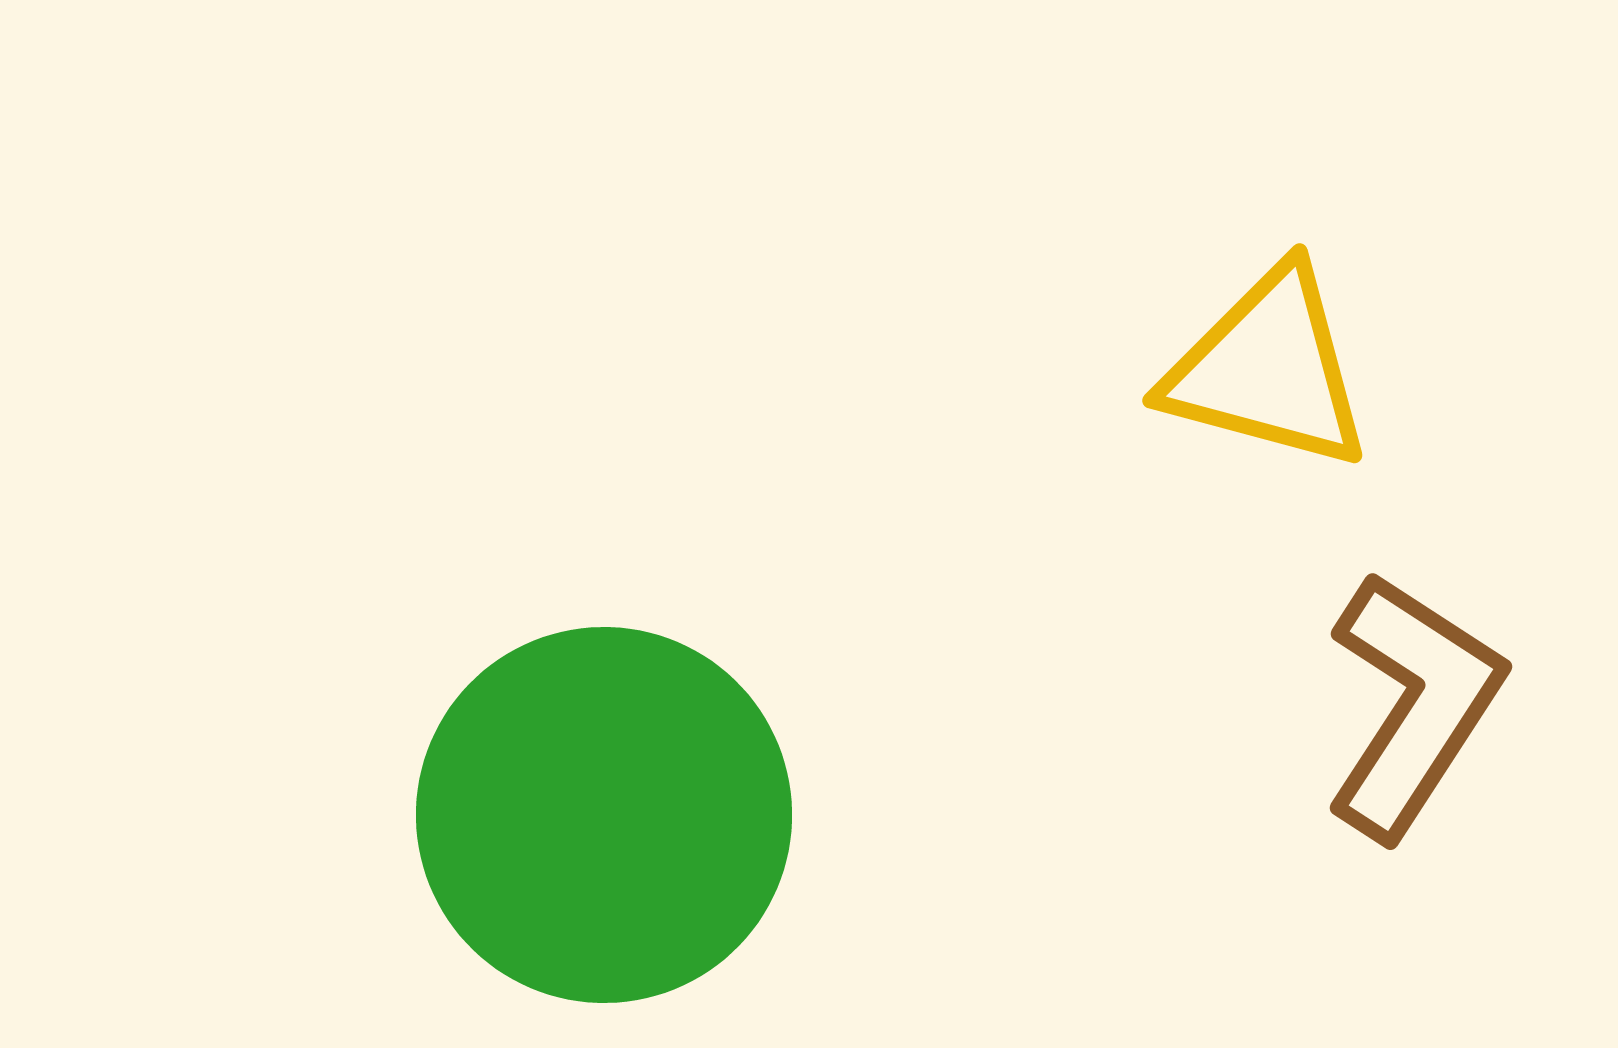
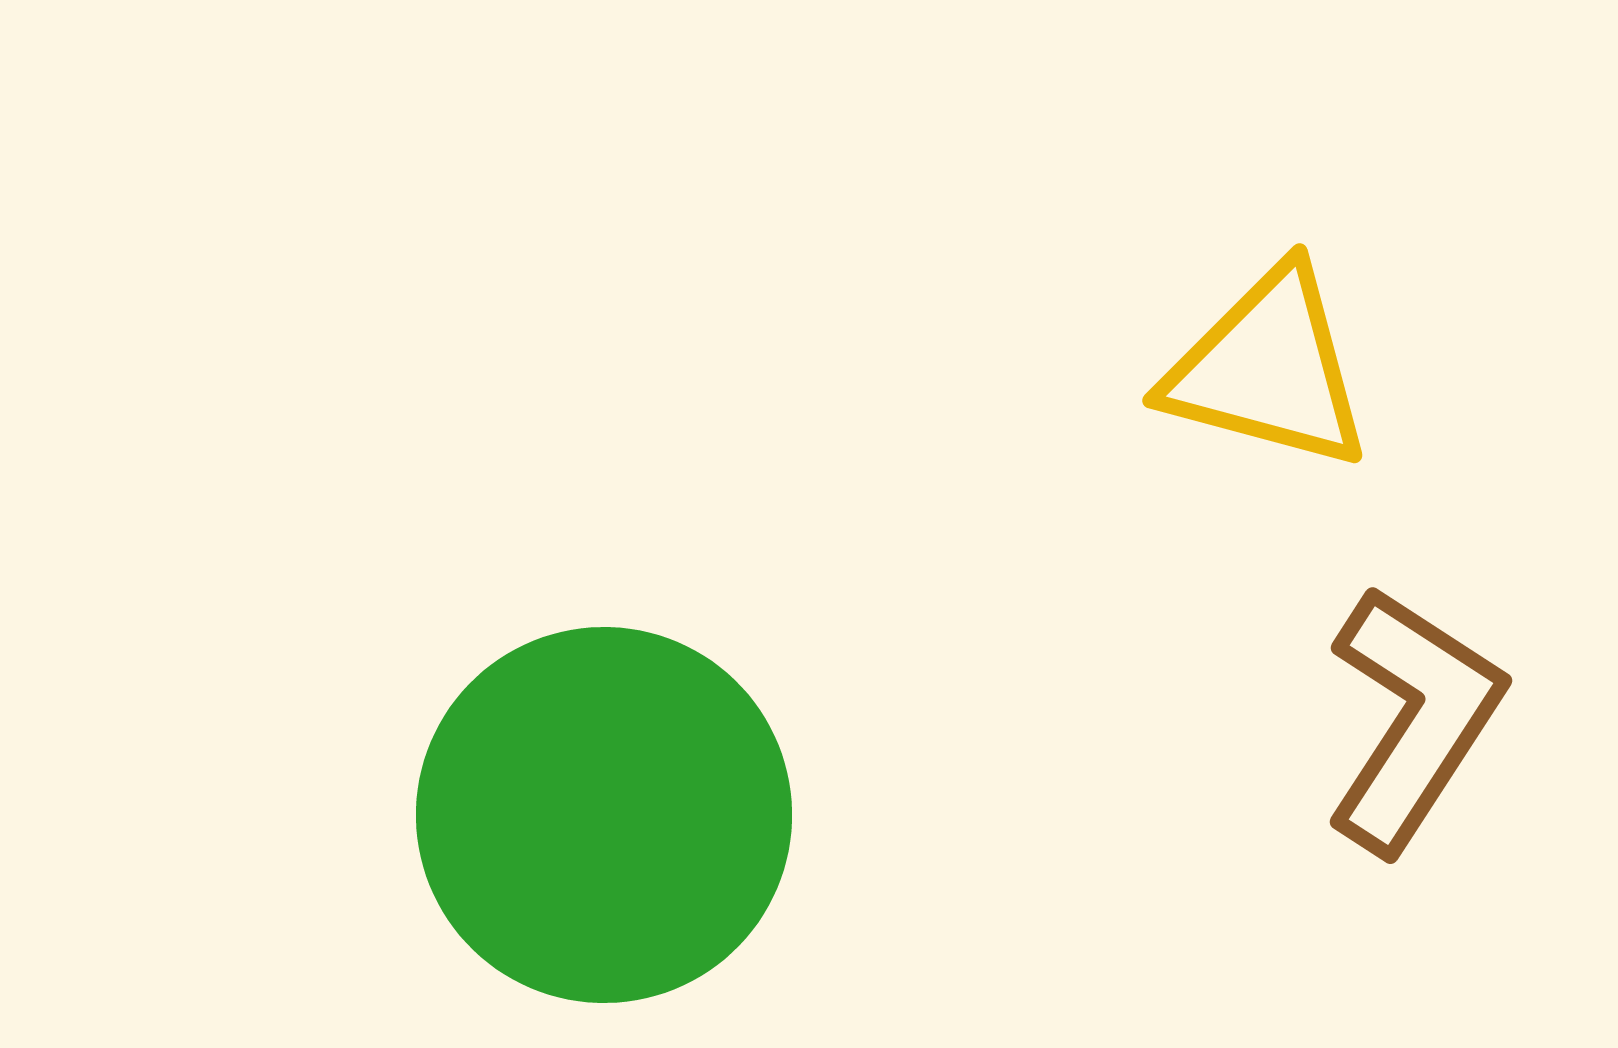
brown L-shape: moved 14 px down
